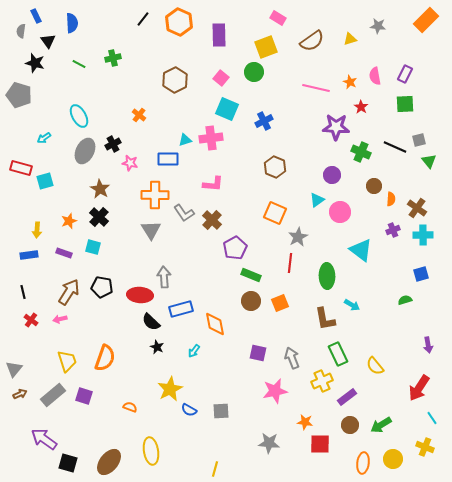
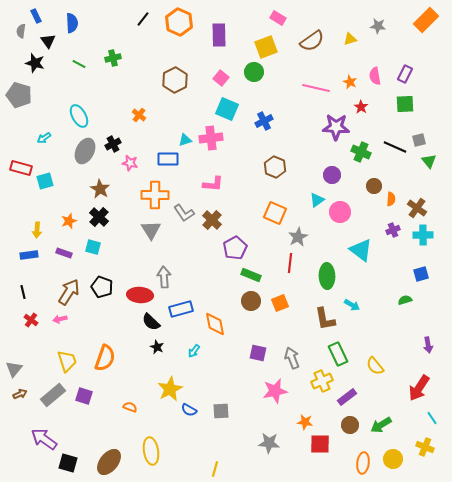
black pentagon at (102, 287): rotated 10 degrees clockwise
